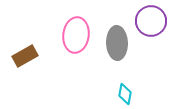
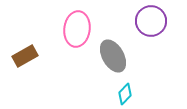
pink ellipse: moved 1 px right, 6 px up
gray ellipse: moved 4 px left, 13 px down; rotated 28 degrees counterclockwise
cyan diamond: rotated 35 degrees clockwise
